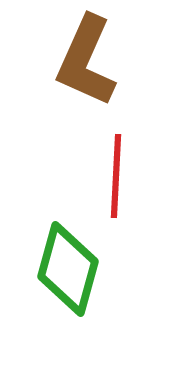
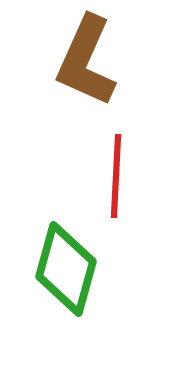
green diamond: moved 2 px left
